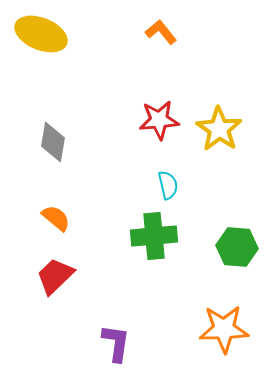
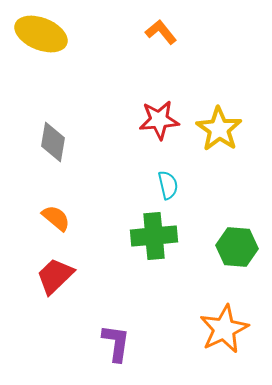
orange star: rotated 24 degrees counterclockwise
